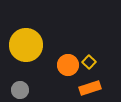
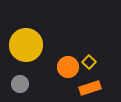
orange circle: moved 2 px down
gray circle: moved 6 px up
